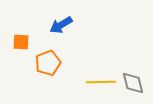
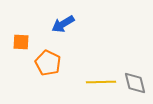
blue arrow: moved 2 px right, 1 px up
orange pentagon: rotated 25 degrees counterclockwise
gray diamond: moved 2 px right
